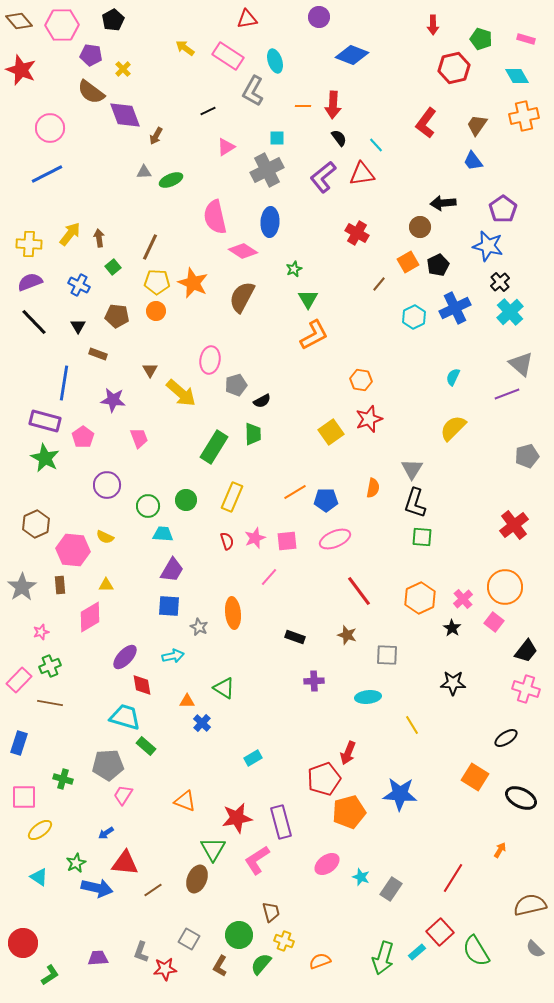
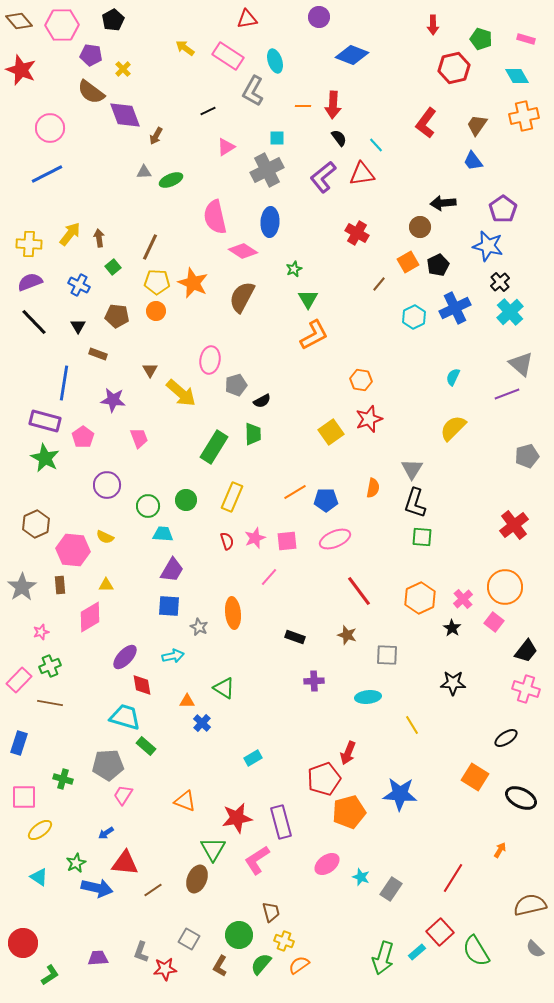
orange semicircle at (320, 961): moved 21 px left, 4 px down; rotated 15 degrees counterclockwise
